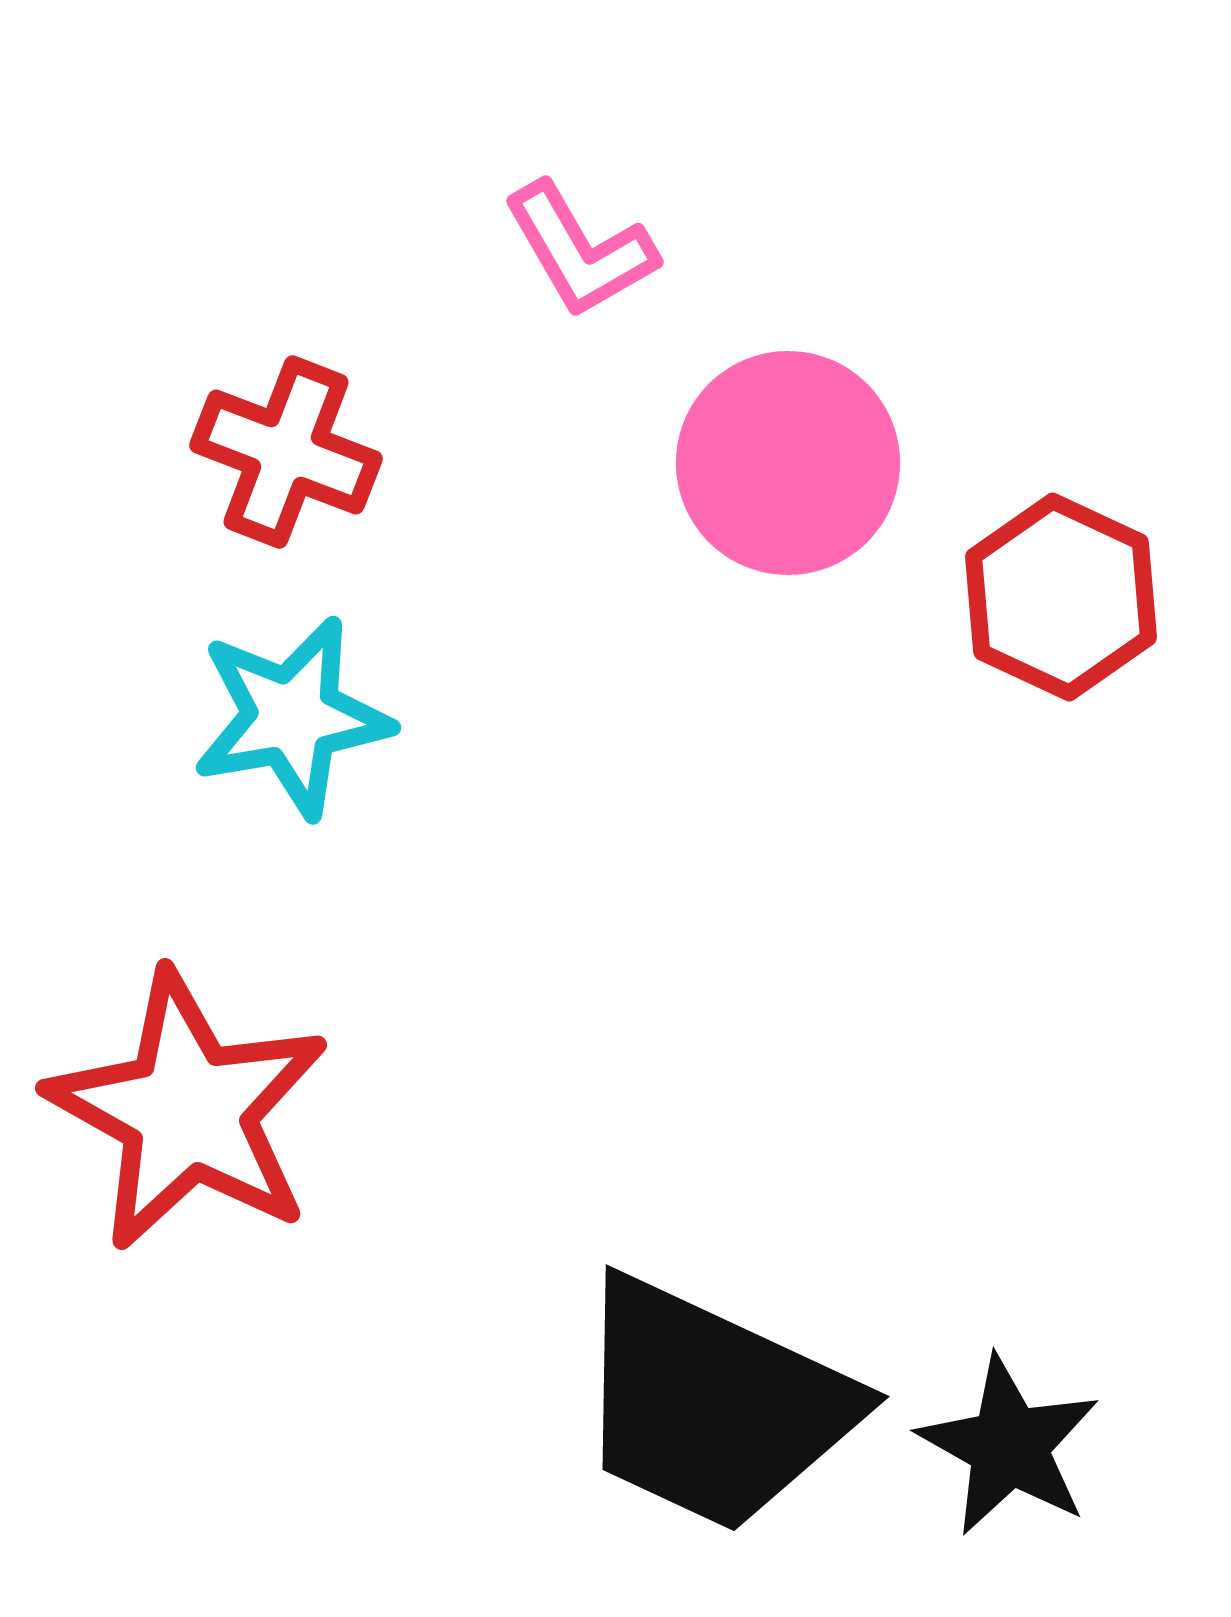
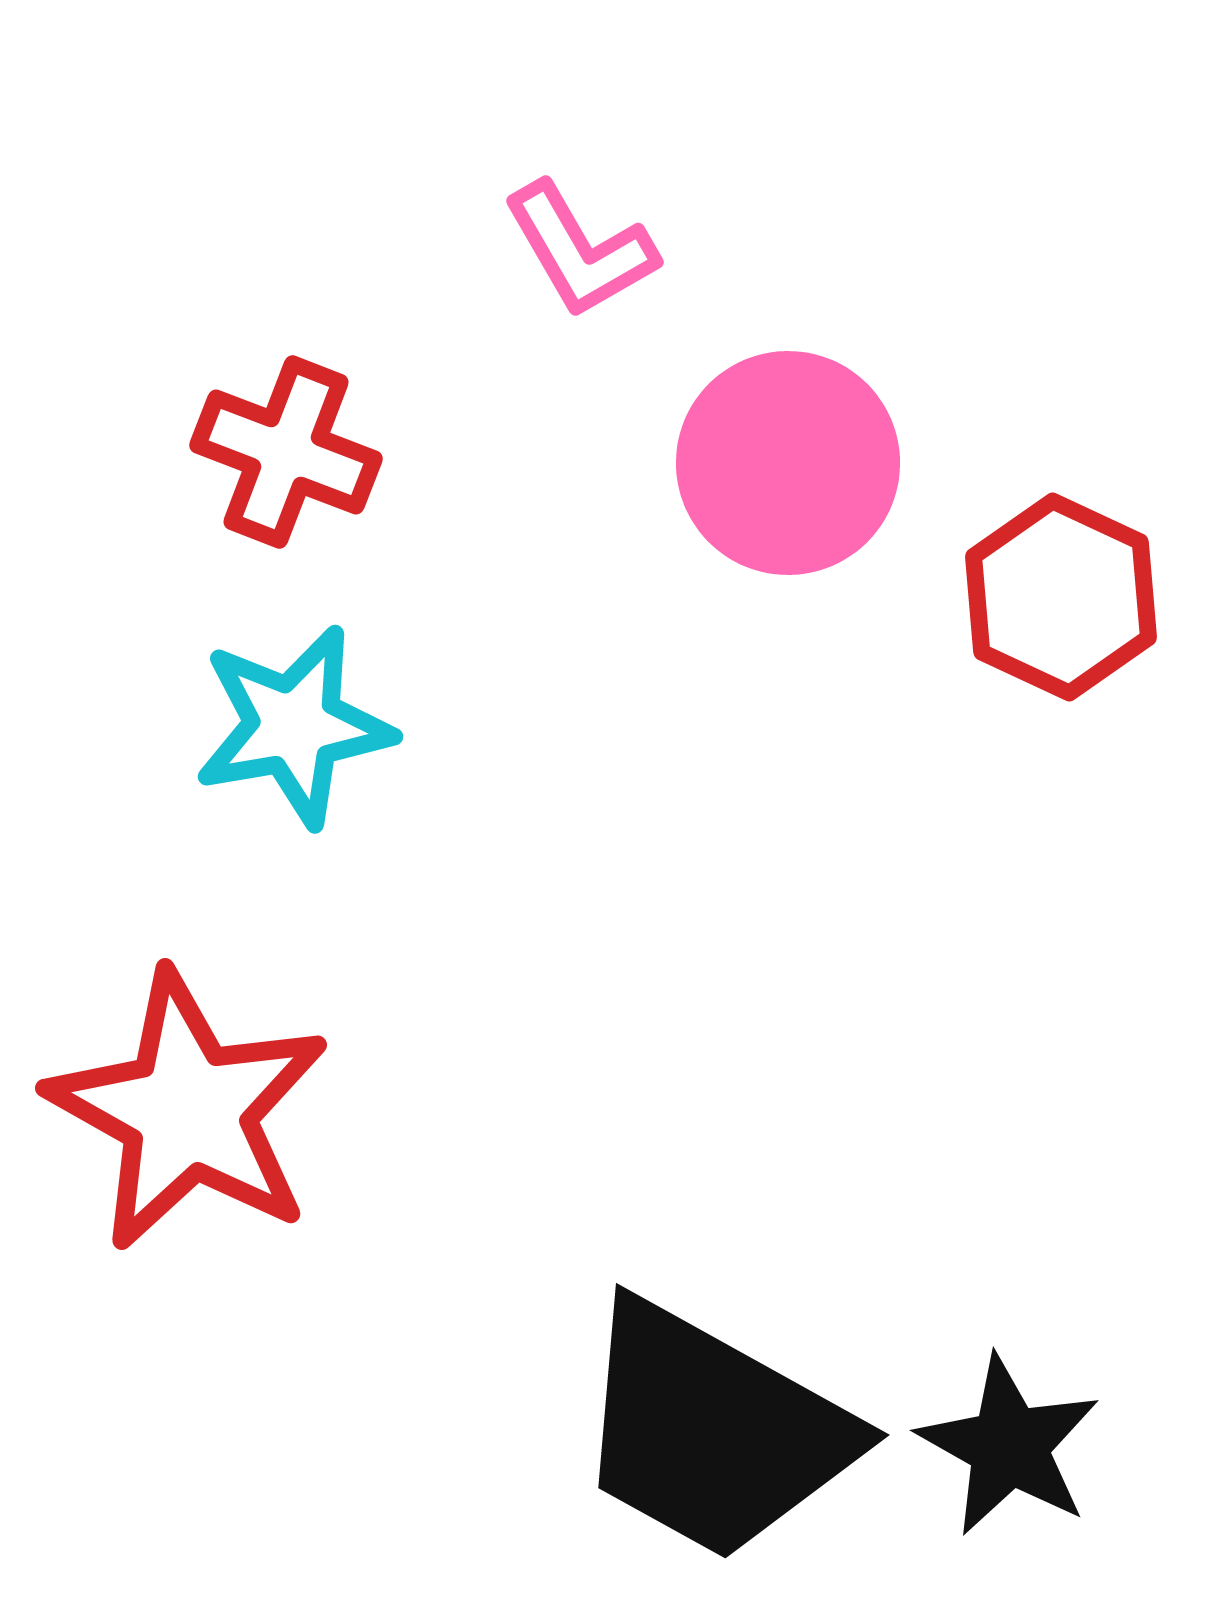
cyan star: moved 2 px right, 9 px down
black trapezoid: moved 26 px down; rotated 4 degrees clockwise
